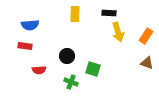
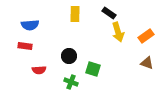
black rectangle: rotated 32 degrees clockwise
orange rectangle: rotated 21 degrees clockwise
black circle: moved 2 px right
